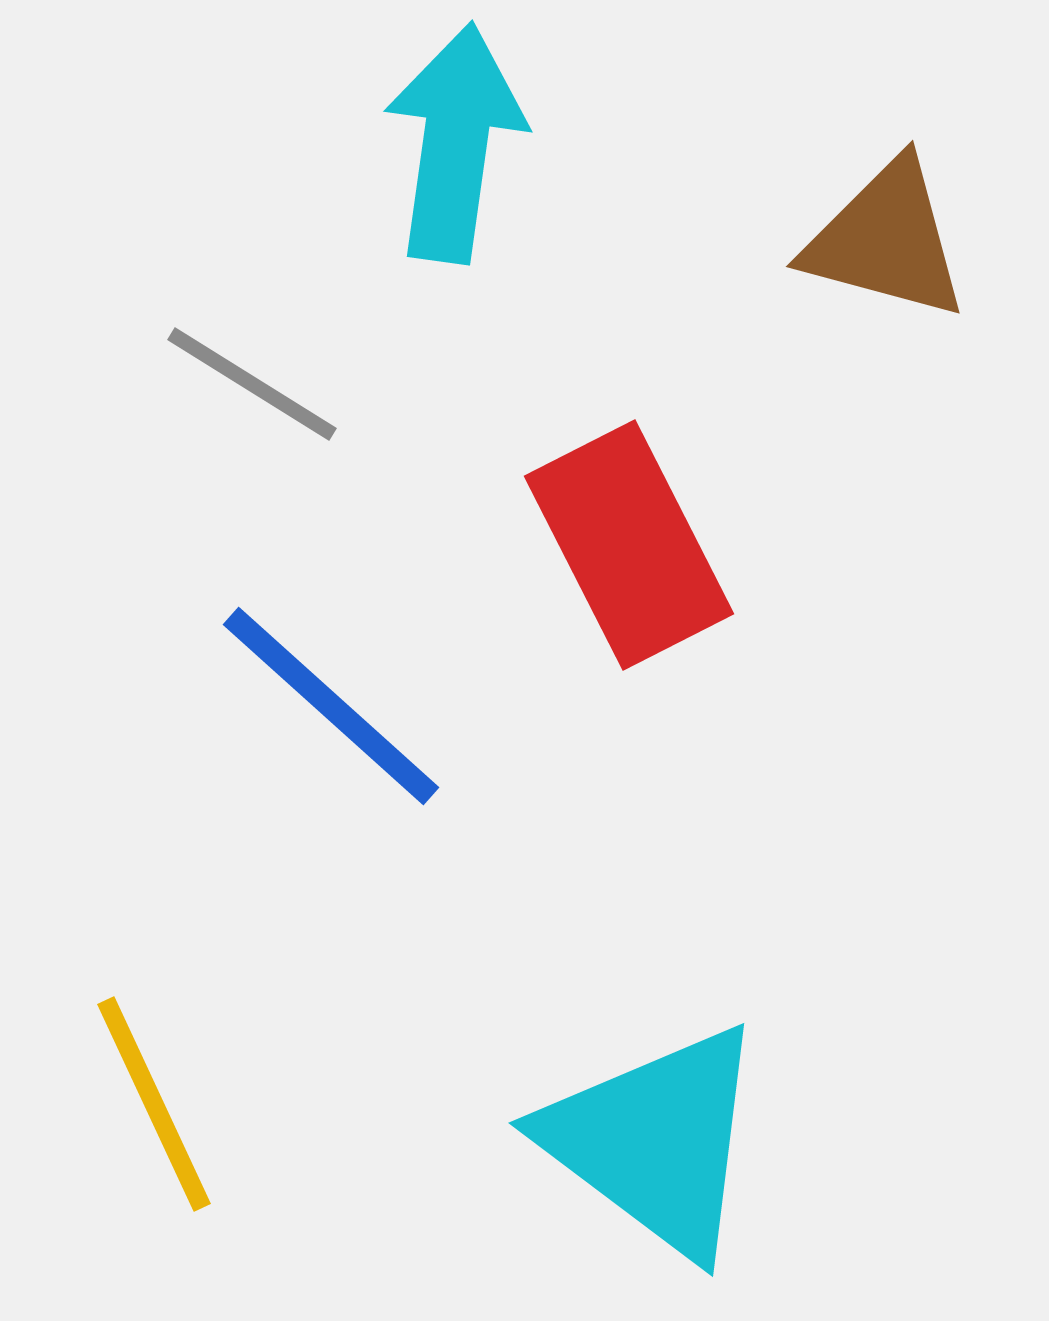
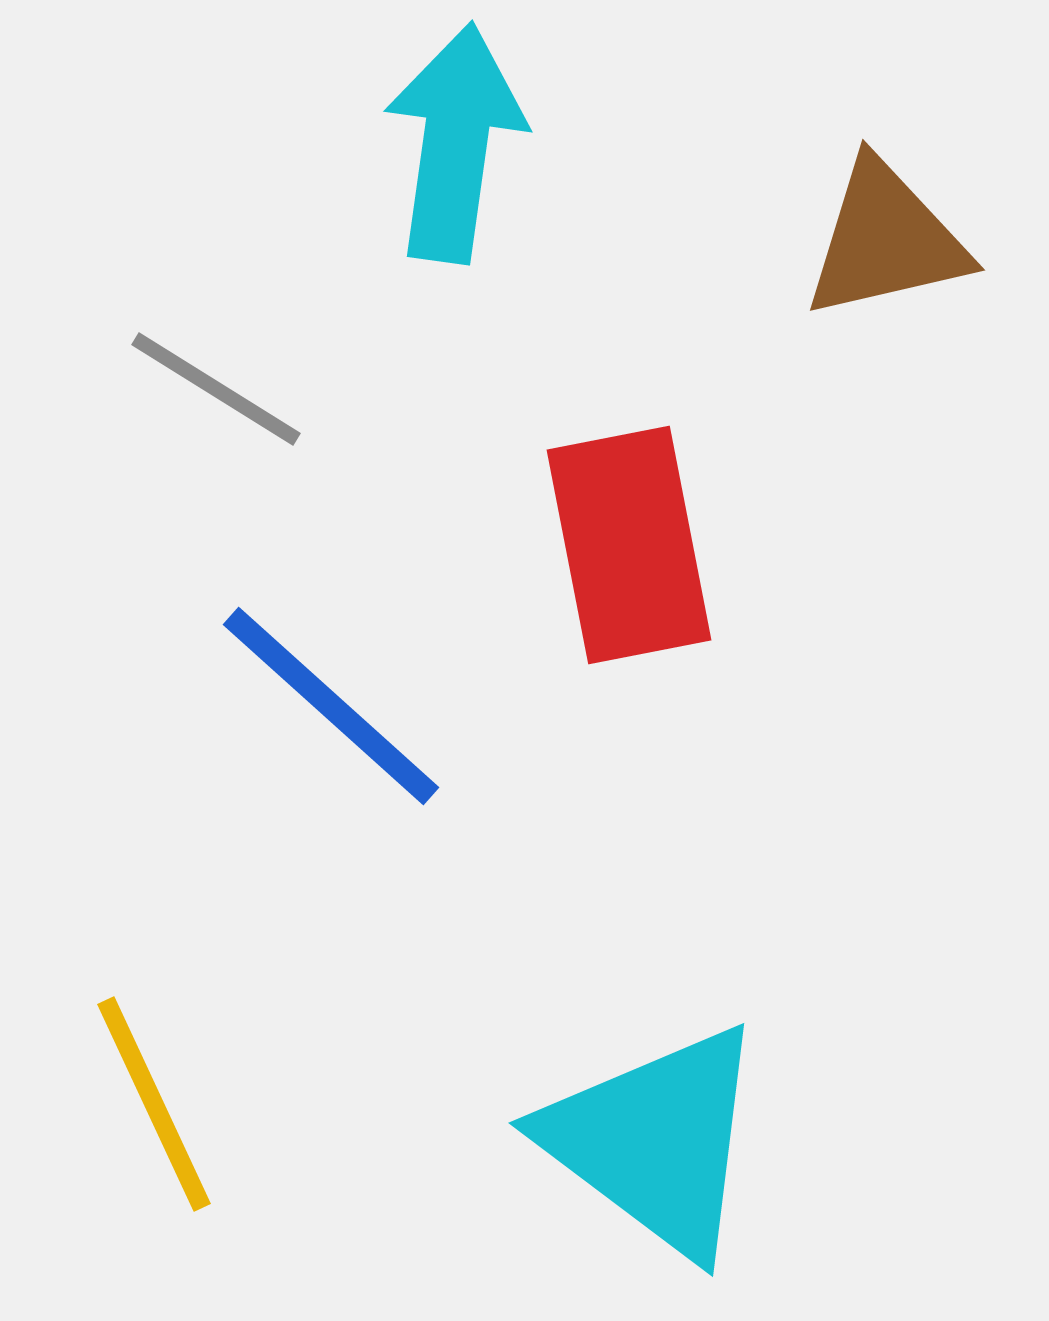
brown triangle: rotated 28 degrees counterclockwise
gray line: moved 36 px left, 5 px down
red rectangle: rotated 16 degrees clockwise
